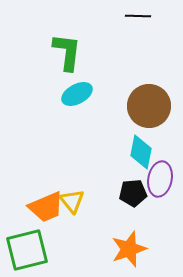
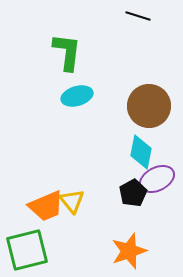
black line: rotated 15 degrees clockwise
cyan ellipse: moved 2 px down; rotated 12 degrees clockwise
purple ellipse: moved 3 px left; rotated 52 degrees clockwise
black pentagon: rotated 24 degrees counterclockwise
orange trapezoid: moved 1 px up
orange star: moved 2 px down
